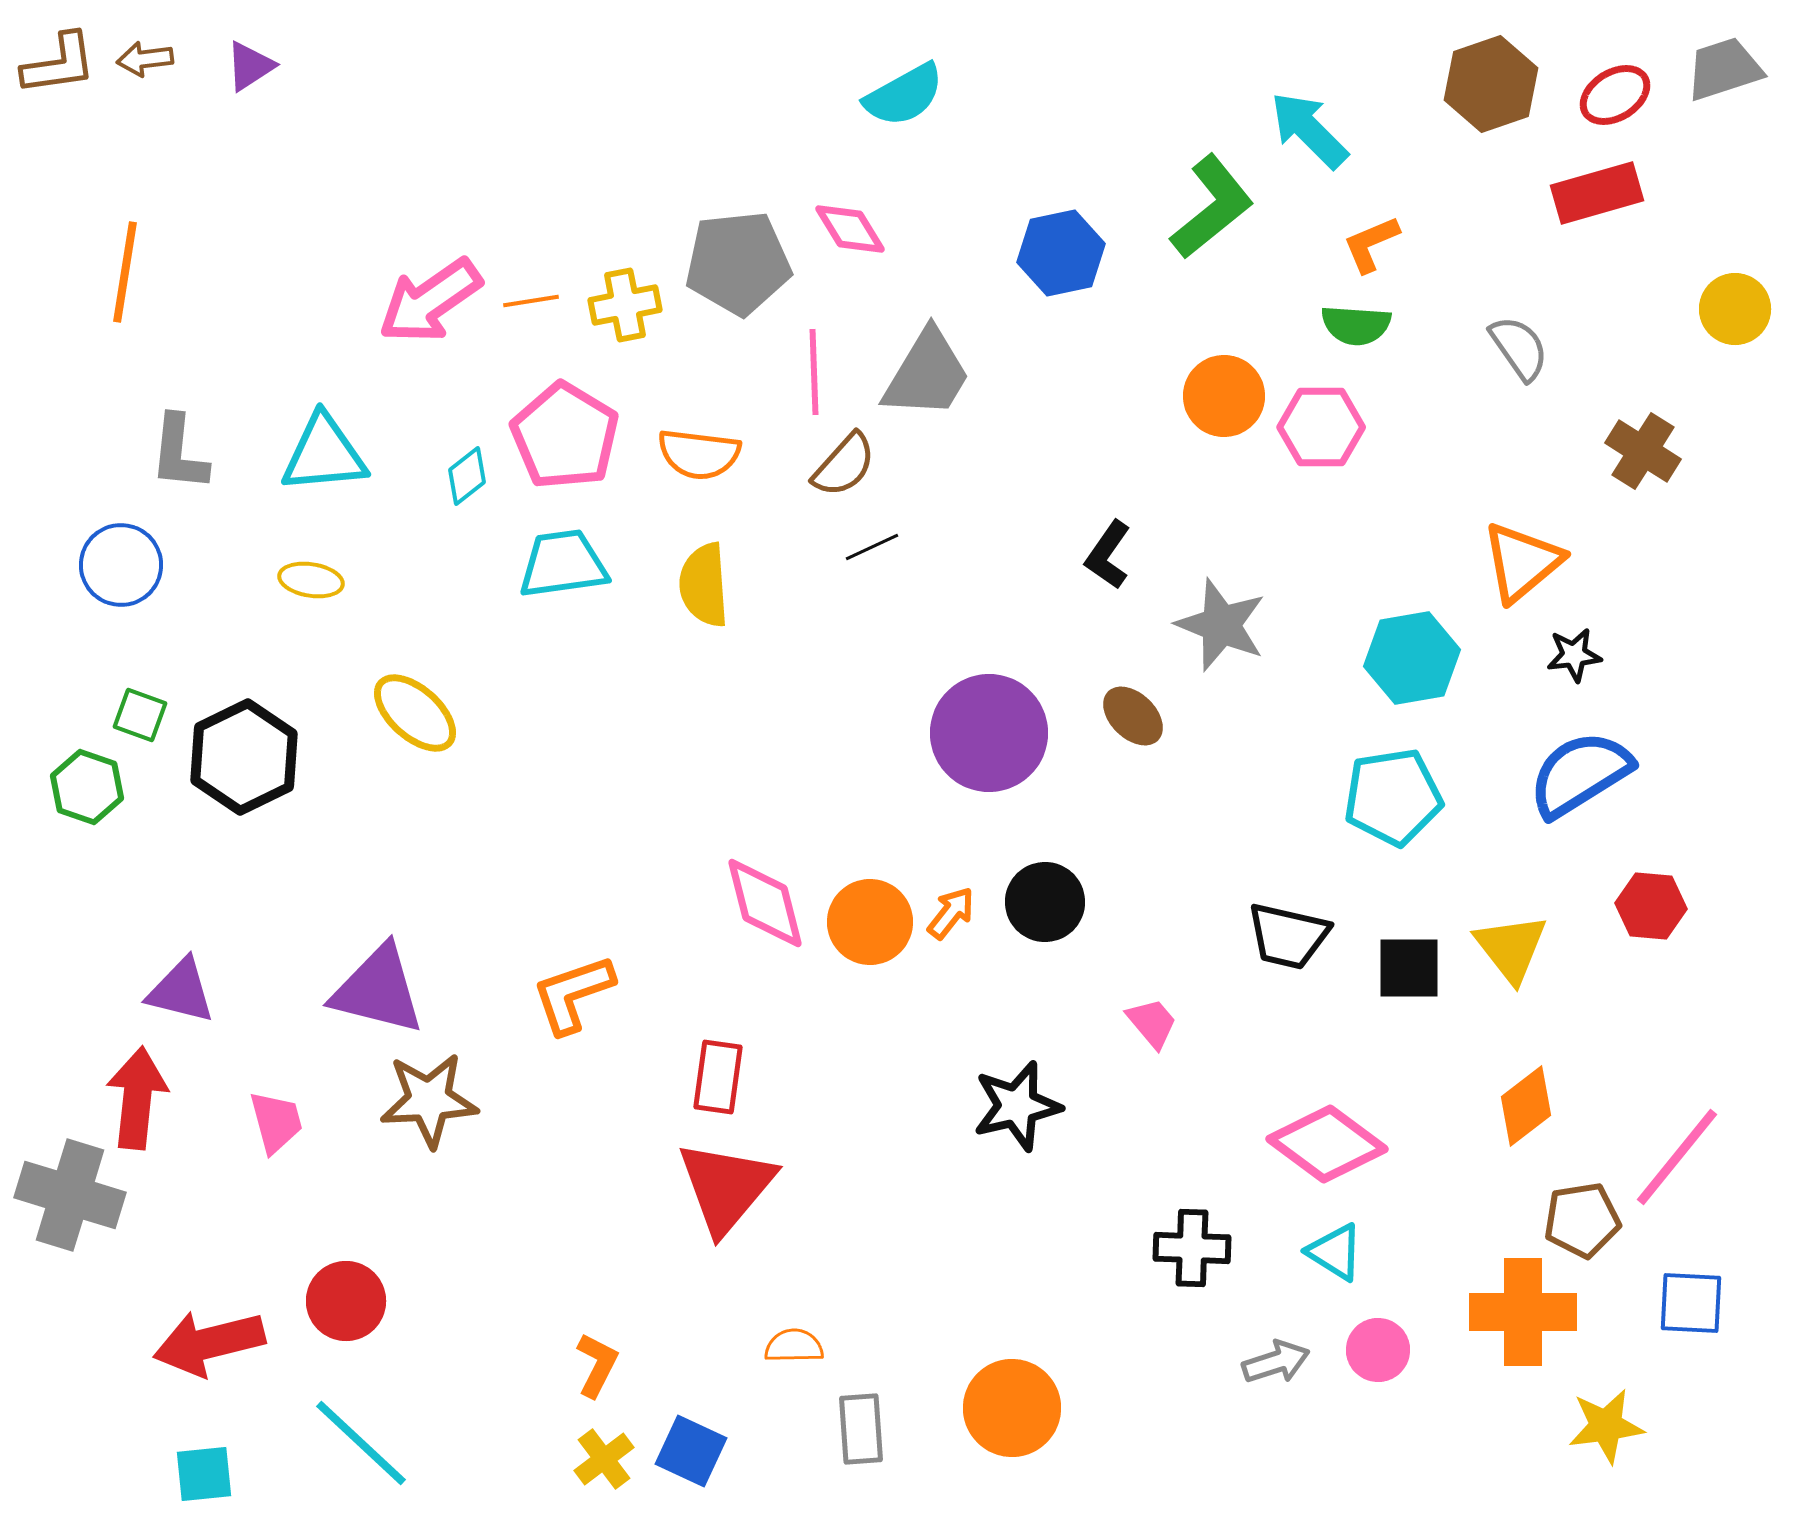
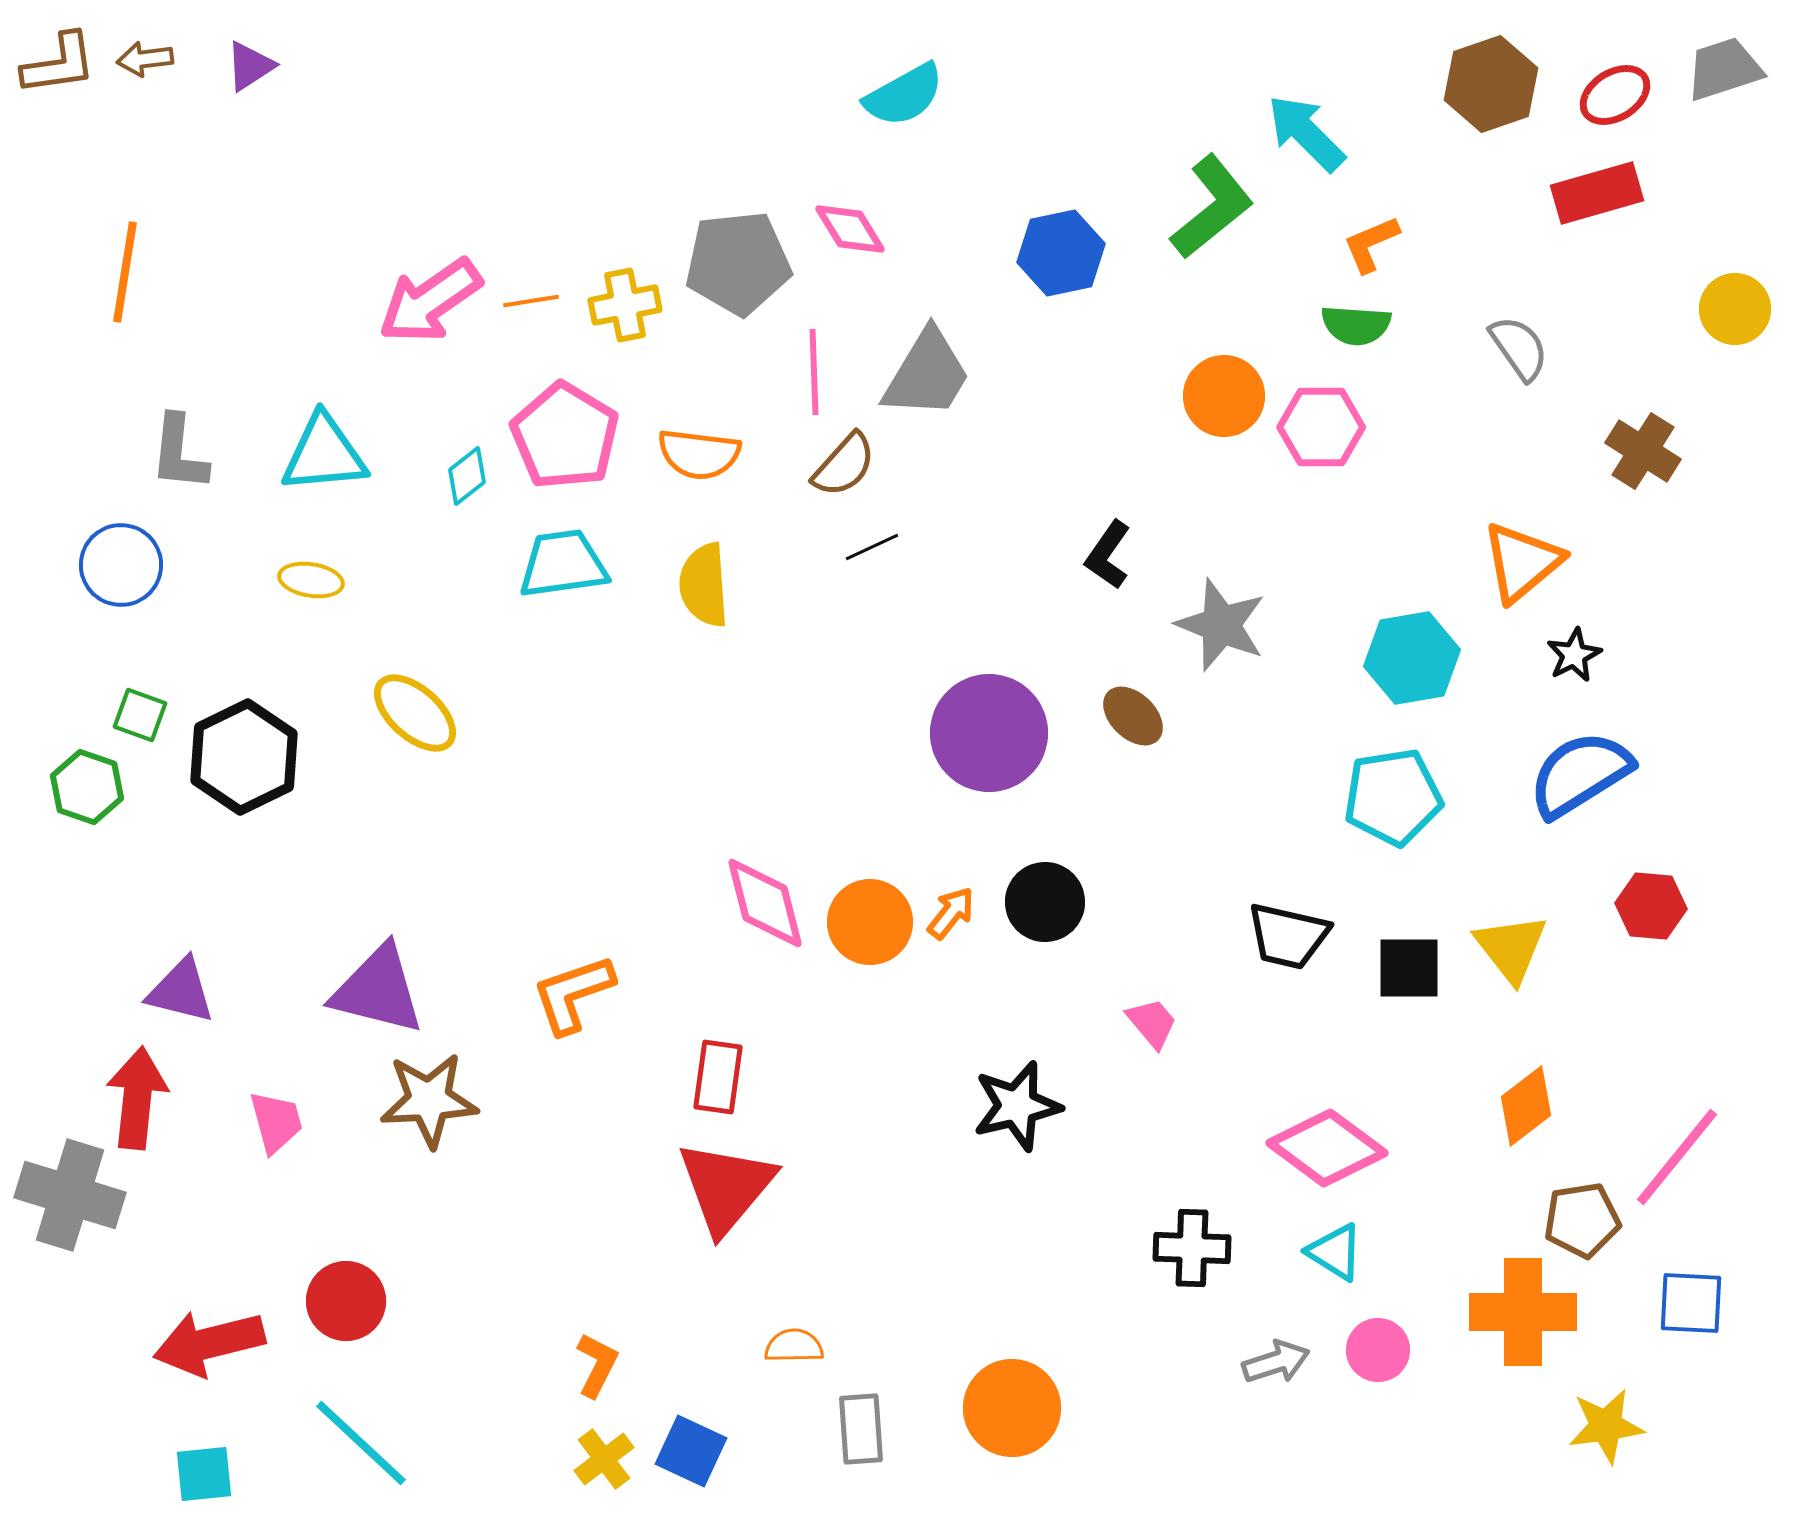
cyan arrow at (1309, 130): moved 3 px left, 3 px down
black star at (1574, 655): rotated 20 degrees counterclockwise
pink diamond at (1327, 1144): moved 4 px down
